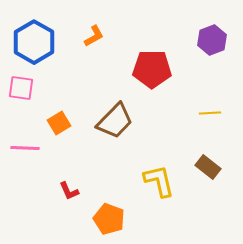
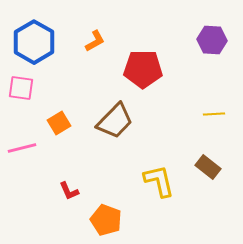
orange L-shape: moved 1 px right, 5 px down
purple hexagon: rotated 24 degrees clockwise
red pentagon: moved 9 px left
yellow line: moved 4 px right, 1 px down
pink line: moved 3 px left; rotated 16 degrees counterclockwise
orange pentagon: moved 3 px left, 1 px down
